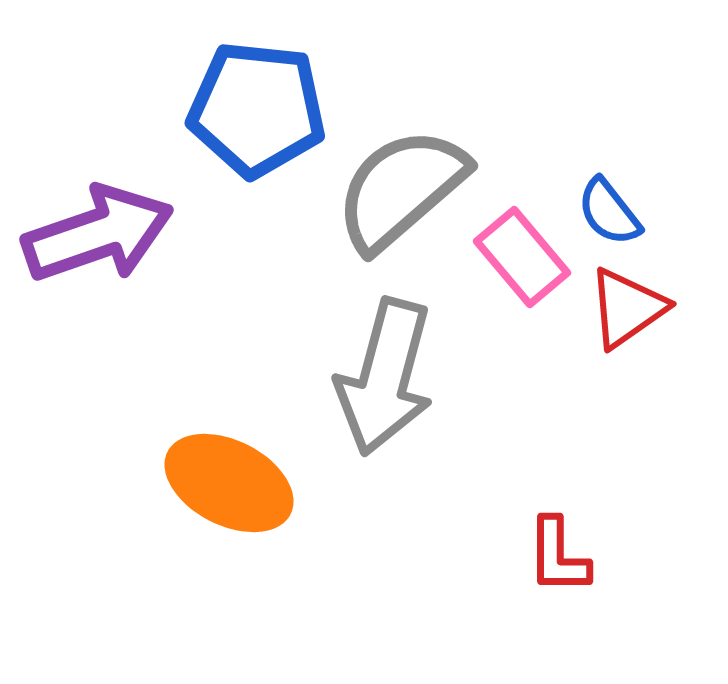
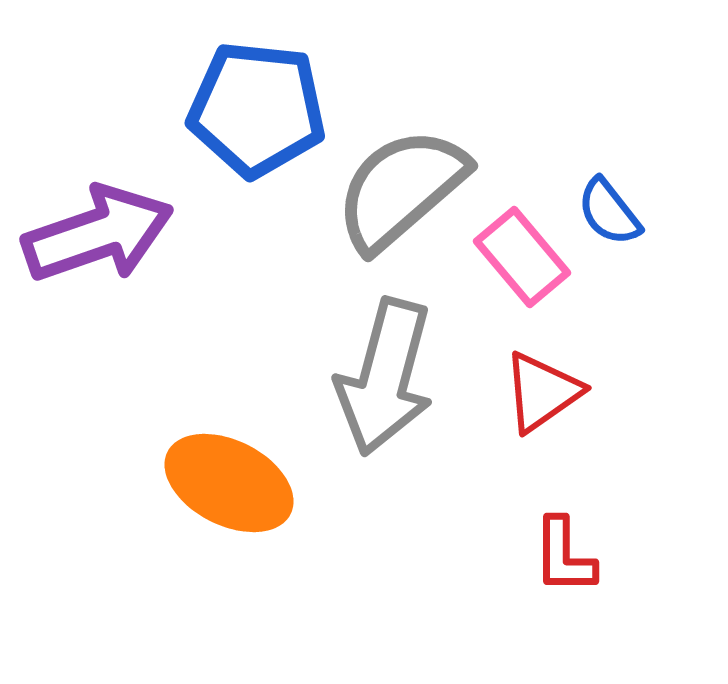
red triangle: moved 85 px left, 84 px down
red L-shape: moved 6 px right
